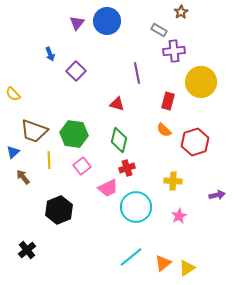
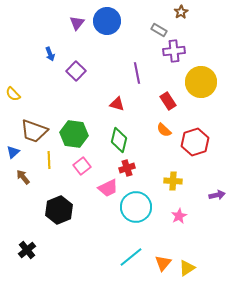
red rectangle: rotated 48 degrees counterclockwise
orange triangle: rotated 12 degrees counterclockwise
